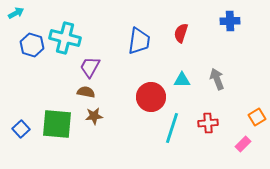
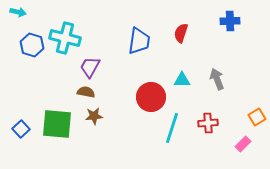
cyan arrow: moved 2 px right, 1 px up; rotated 42 degrees clockwise
